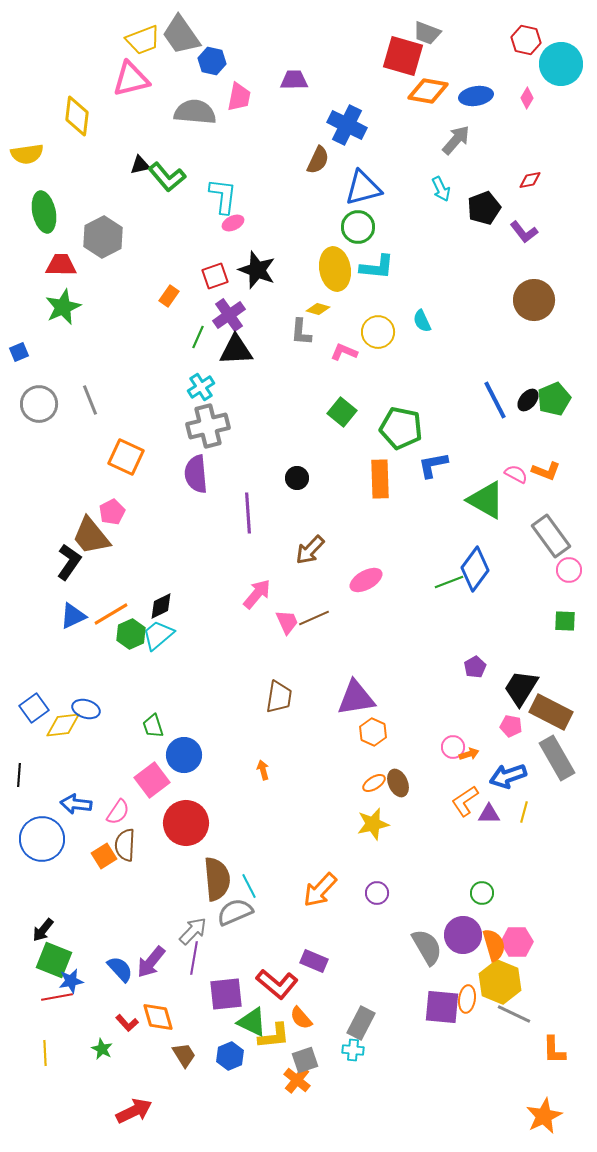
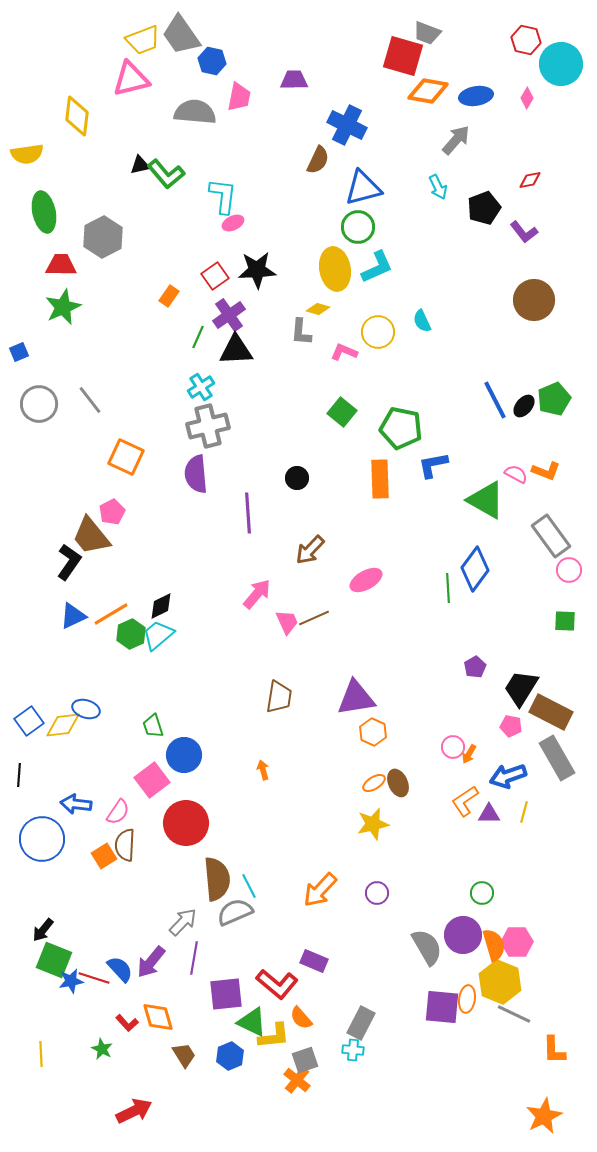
green L-shape at (167, 177): moved 1 px left, 3 px up
cyan arrow at (441, 189): moved 3 px left, 2 px up
cyan L-shape at (377, 267): rotated 30 degrees counterclockwise
black star at (257, 270): rotated 24 degrees counterclockwise
red square at (215, 276): rotated 16 degrees counterclockwise
gray line at (90, 400): rotated 16 degrees counterclockwise
black ellipse at (528, 400): moved 4 px left, 6 px down
green line at (449, 582): moved 1 px left, 6 px down; rotated 72 degrees counterclockwise
blue square at (34, 708): moved 5 px left, 13 px down
orange arrow at (469, 754): rotated 138 degrees clockwise
gray arrow at (193, 931): moved 10 px left, 9 px up
red line at (57, 997): moved 37 px right, 19 px up; rotated 28 degrees clockwise
yellow line at (45, 1053): moved 4 px left, 1 px down
